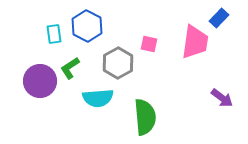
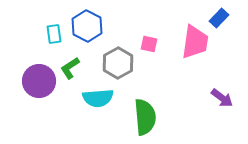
purple circle: moved 1 px left
